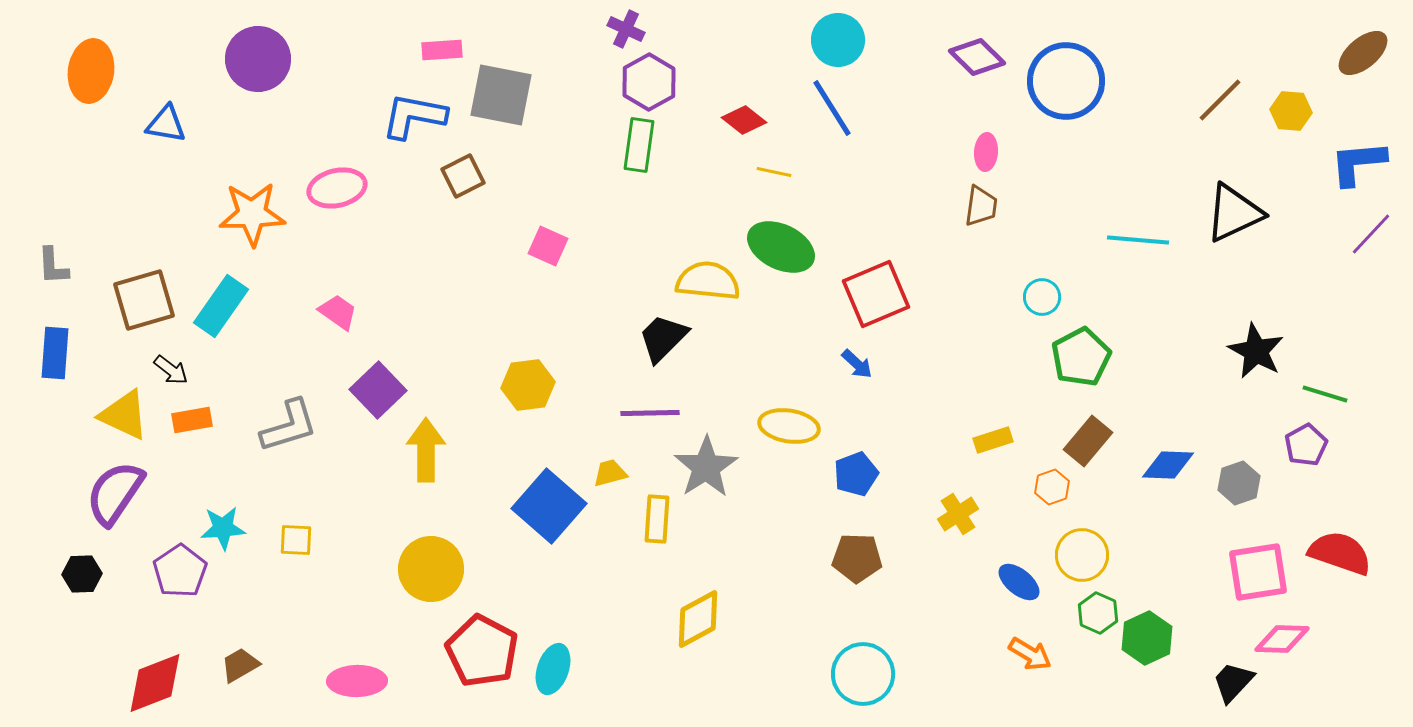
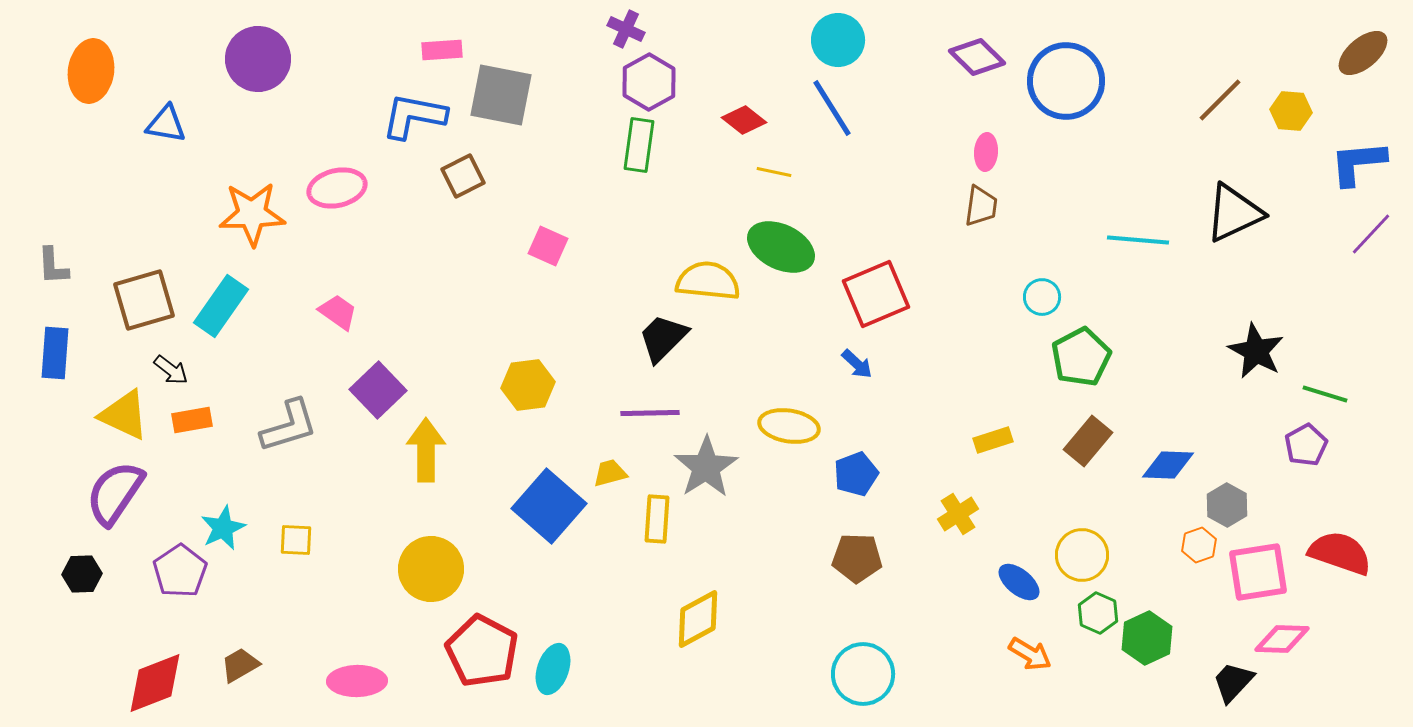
gray hexagon at (1239, 483): moved 12 px left, 22 px down; rotated 12 degrees counterclockwise
orange hexagon at (1052, 487): moved 147 px right, 58 px down
cyan star at (223, 528): rotated 21 degrees counterclockwise
